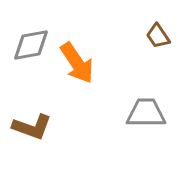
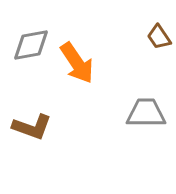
brown trapezoid: moved 1 px right, 1 px down
